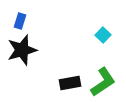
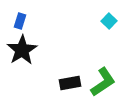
cyan square: moved 6 px right, 14 px up
black star: rotated 16 degrees counterclockwise
